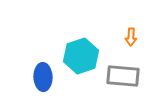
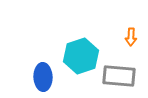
gray rectangle: moved 4 px left
